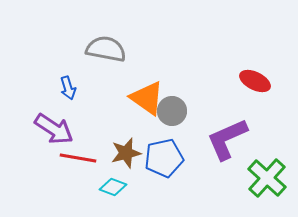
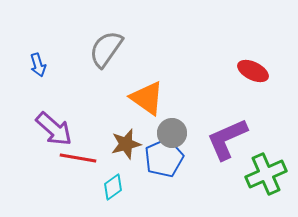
gray semicircle: rotated 66 degrees counterclockwise
red ellipse: moved 2 px left, 10 px up
blue arrow: moved 30 px left, 23 px up
gray circle: moved 22 px down
purple arrow: rotated 9 degrees clockwise
brown star: moved 9 px up
blue pentagon: rotated 12 degrees counterclockwise
green cross: moved 1 px left, 4 px up; rotated 24 degrees clockwise
cyan diamond: rotated 56 degrees counterclockwise
